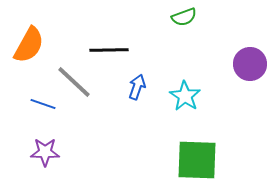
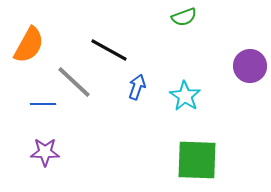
black line: rotated 30 degrees clockwise
purple circle: moved 2 px down
blue line: rotated 20 degrees counterclockwise
